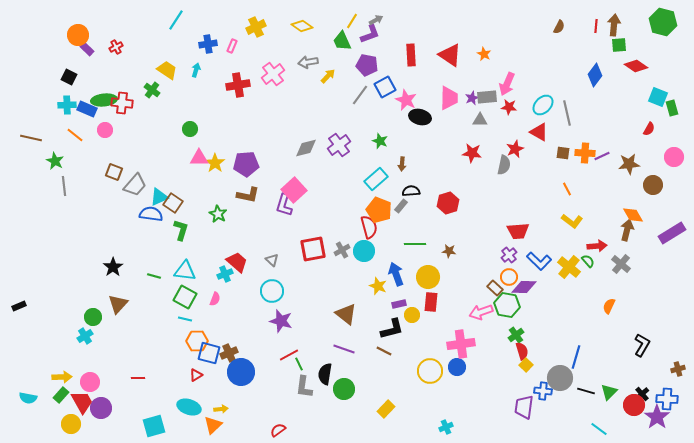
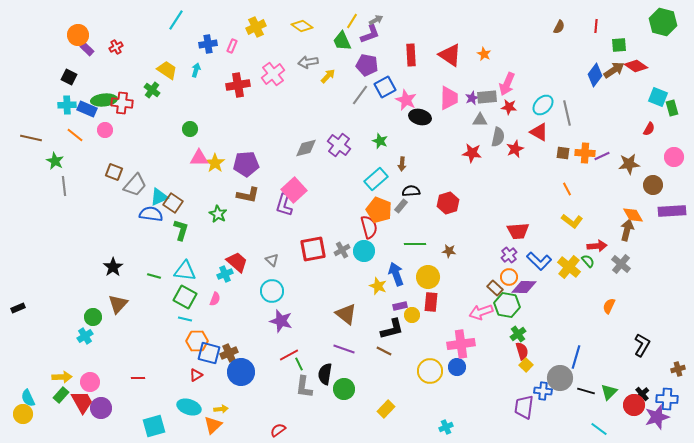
brown arrow at (614, 25): moved 45 px down; rotated 50 degrees clockwise
purple cross at (339, 145): rotated 15 degrees counterclockwise
gray semicircle at (504, 165): moved 6 px left, 28 px up
purple rectangle at (672, 233): moved 22 px up; rotated 28 degrees clockwise
purple rectangle at (399, 304): moved 1 px right, 2 px down
black rectangle at (19, 306): moved 1 px left, 2 px down
green cross at (516, 335): moved 2 px right, 1 px up
cyan semicircle at (28, 398): rotated 54 degrees clockwise
purple star at (657, 417): rotated 20 degrees clockwise
yellow circle at (71, 424): moved 48 px left, 10 px up
